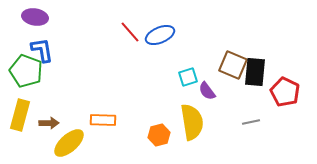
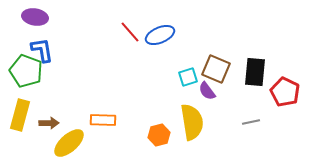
brown square: moved 17 px left, 4 px down
